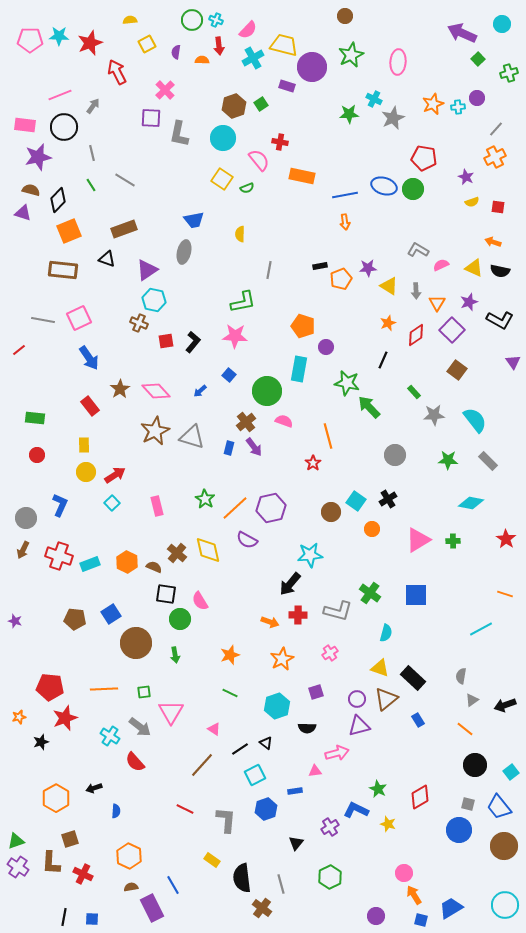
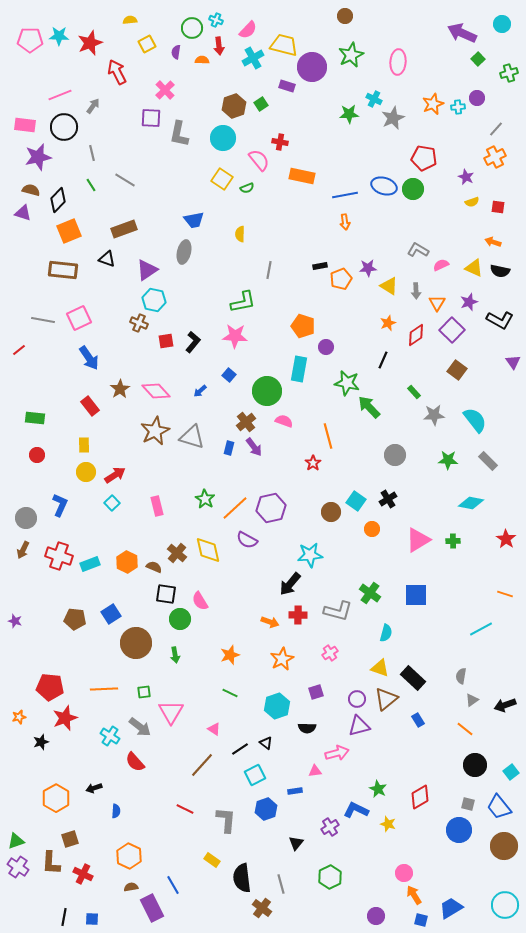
green circle at (192, 20): moved 8 px down
